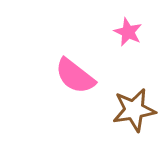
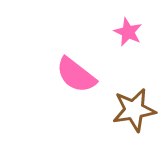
pink semicircle: moved 1 px right, 1 px up
